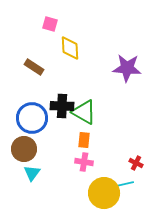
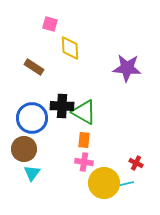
yellow circle: moved 10 px up
